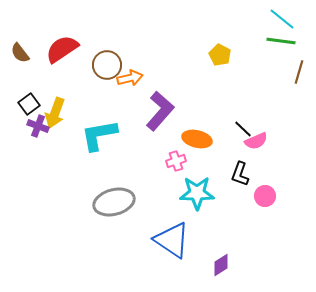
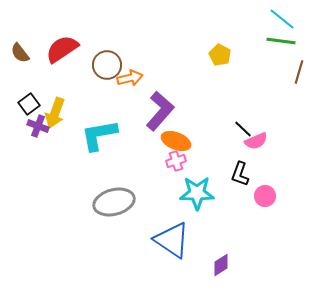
orange ellipse: moved 21 px left, 2 px down; rotated 8 degrees clockwise
